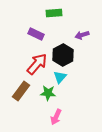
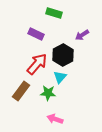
green rectangle: rotated 21 degrees clockwise
purple arrow: rotated 16 degrees counterclockwise
pink arrow: moved 1 px left, 2 px down; rotated 84 degrees clockwise
